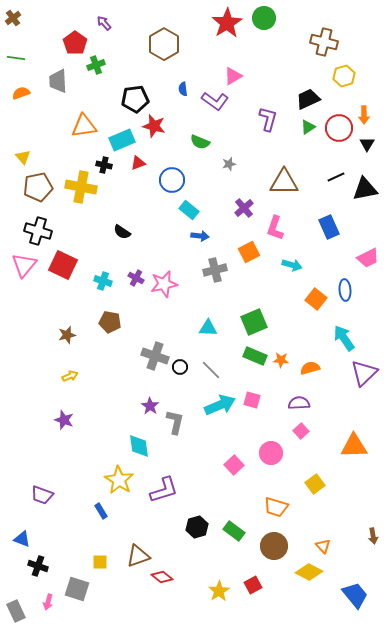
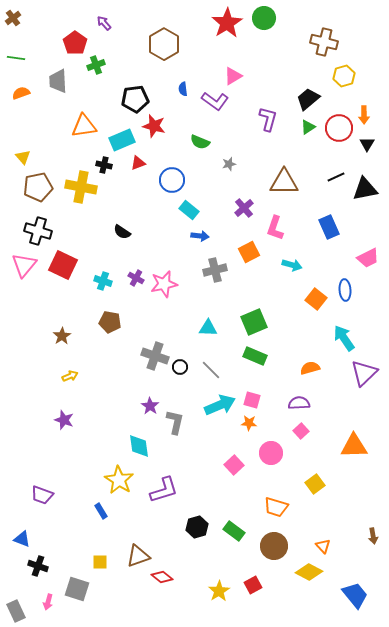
black trapezoid at (308, 99): rotated 15 degrees counterclockwise
brown star at (67, 335): moved 5 px left, 1 px down; rotated 18 degrees counterclockwise
orange star at (281, 360): moved 32 px left, 63 px down
